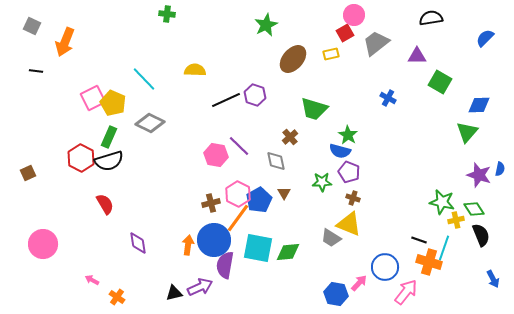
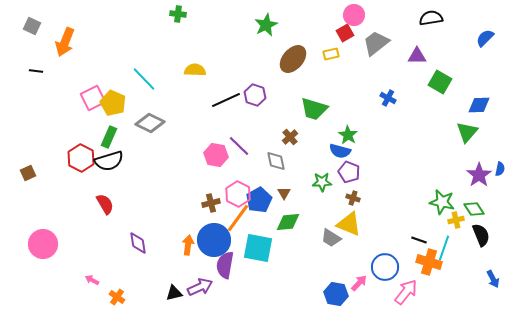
green cross at (167, 14): moved 11 px right
purple star at (479, 175): rotated 20 degrees clockwise
green diamond at (288, 252): moved 30 px up
